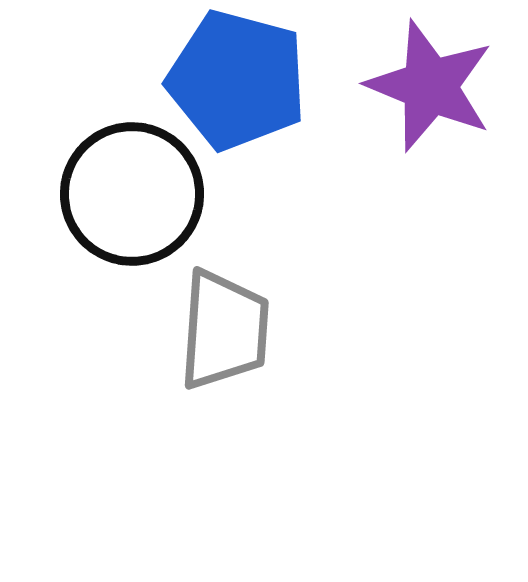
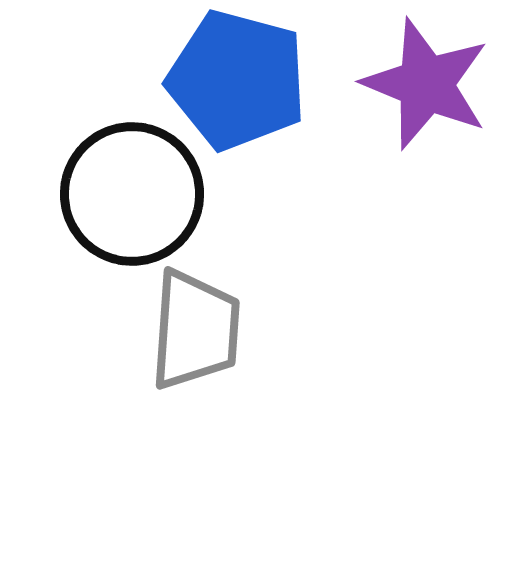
purple star: moved 4 px left, 2 px up
gray trapezoid: moved 29 px left
